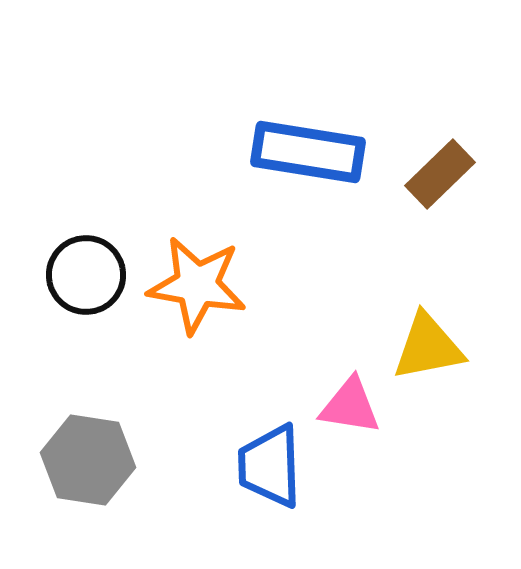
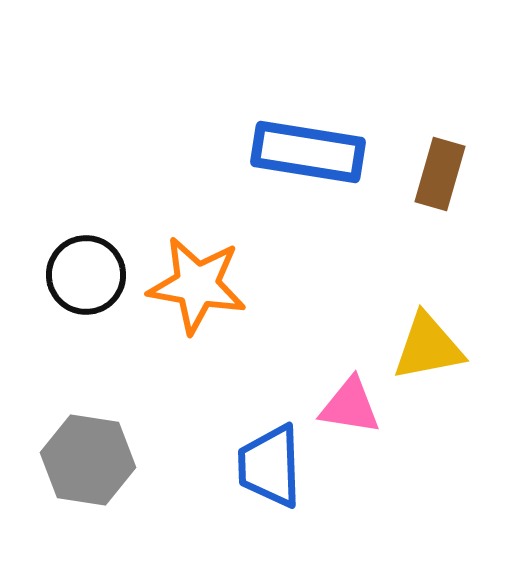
brown rectangle: rotated 30 degrees counterclockwise
